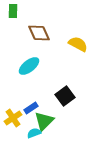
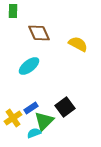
black square: moved 11 px down
